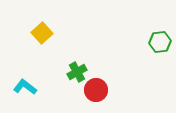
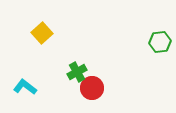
red circle: moved 4 px left, 2 px up
